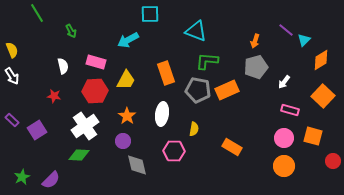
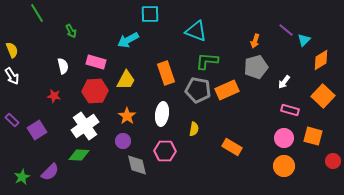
pink hexagon at (174, 151): moved 9 px left
purple semicircle at (51, 180): moved 1 px left, 8 px up
